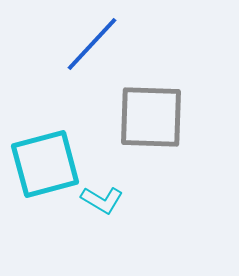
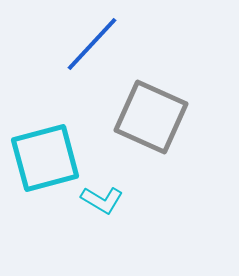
gray square: rotated 22 degrees clockwise
cyan square: moved 6 px up
